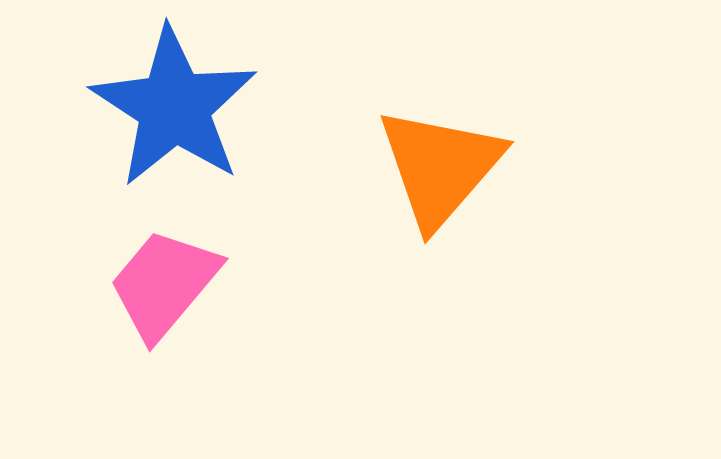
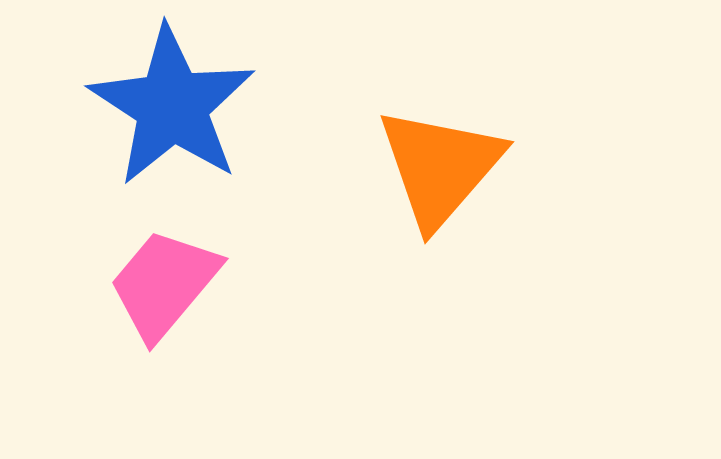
blue star: moved 2 px left, 1 px up
